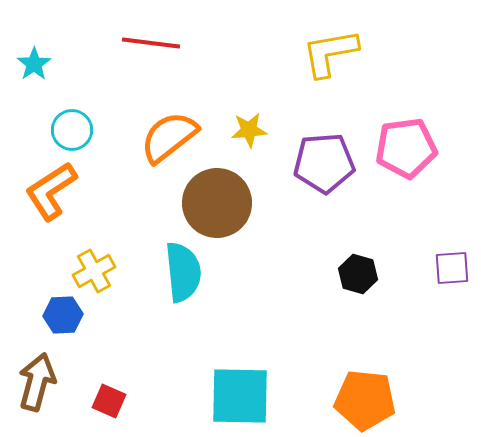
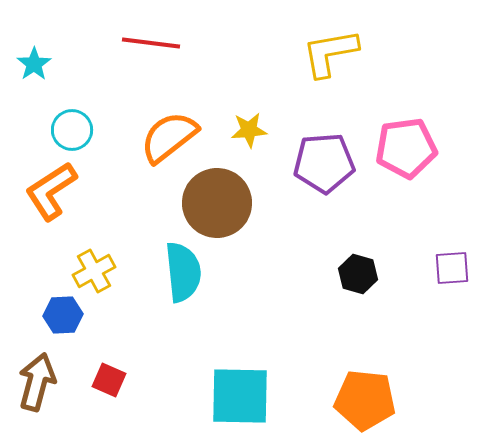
red square: moved 21 px up
